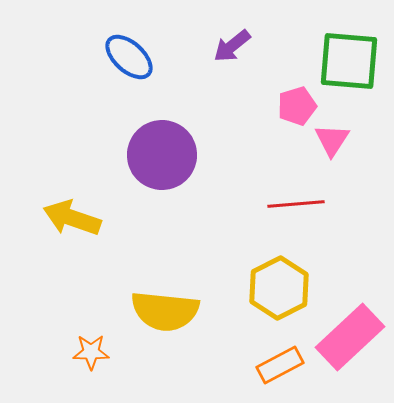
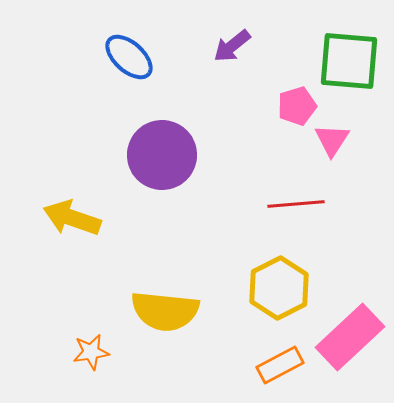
orange star: rotated 9 degrees counterclockwise
